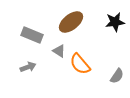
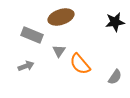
brown ellipse: moved 10 px left, 5 px up; rotated 20 degrees clockwise
gray triangle: rotated 32 degrees clockwise
gray arrow: moved 2 px left, 1 px up
gray semicircle: moved 2 px left, 1 px down
